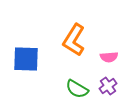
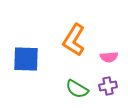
purple cross: rotated 24 degrees clockwise
